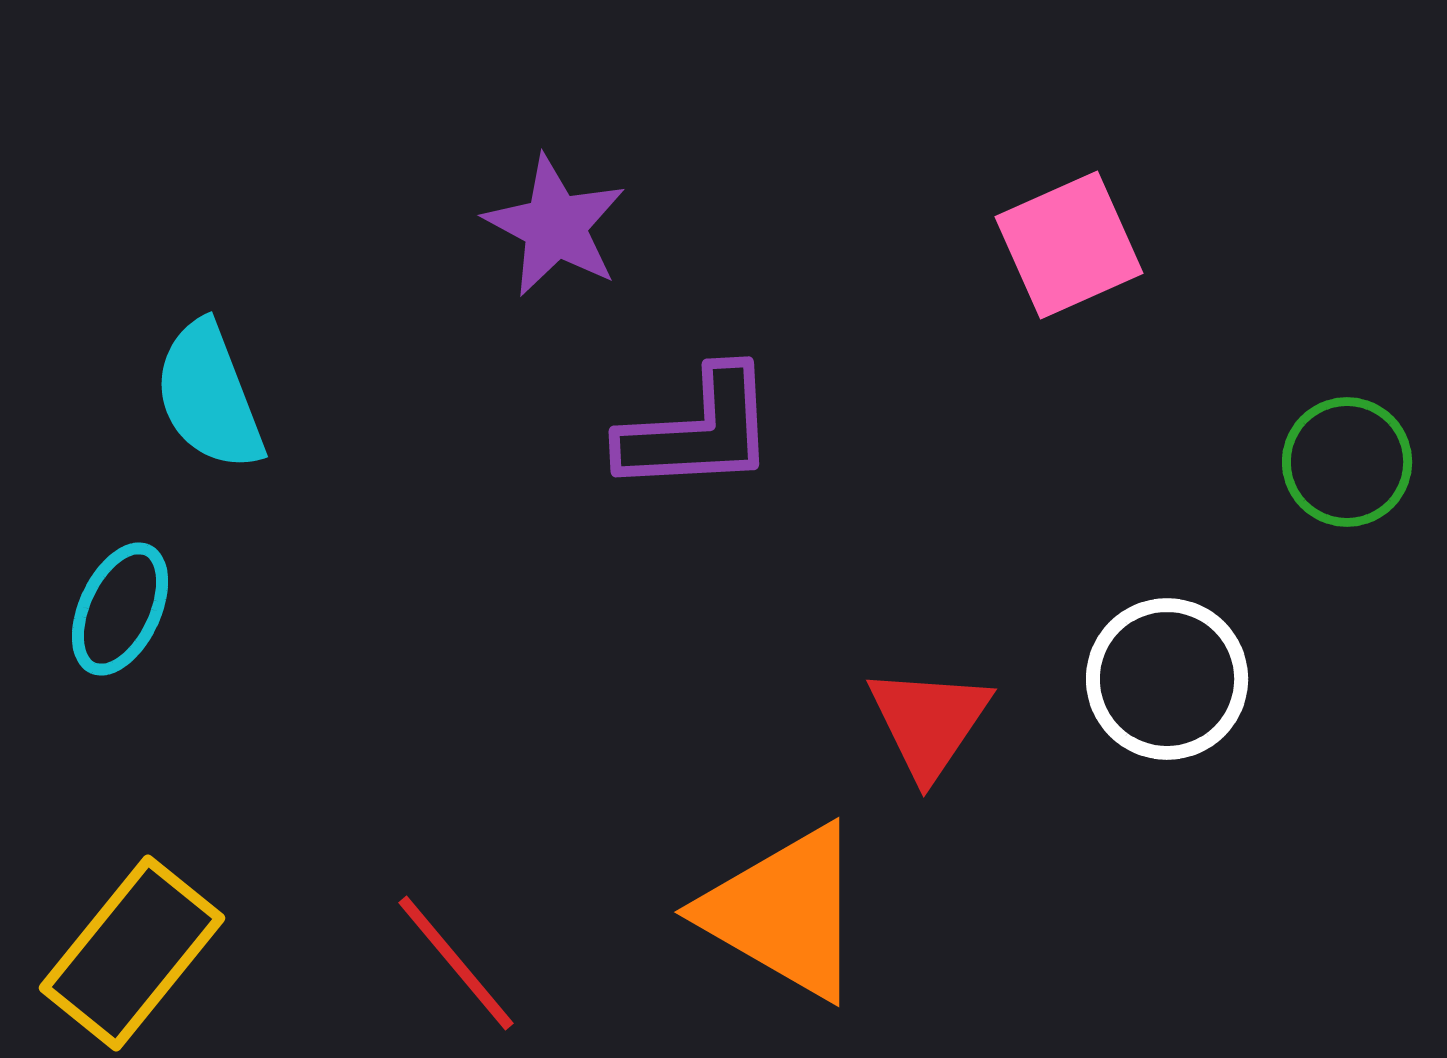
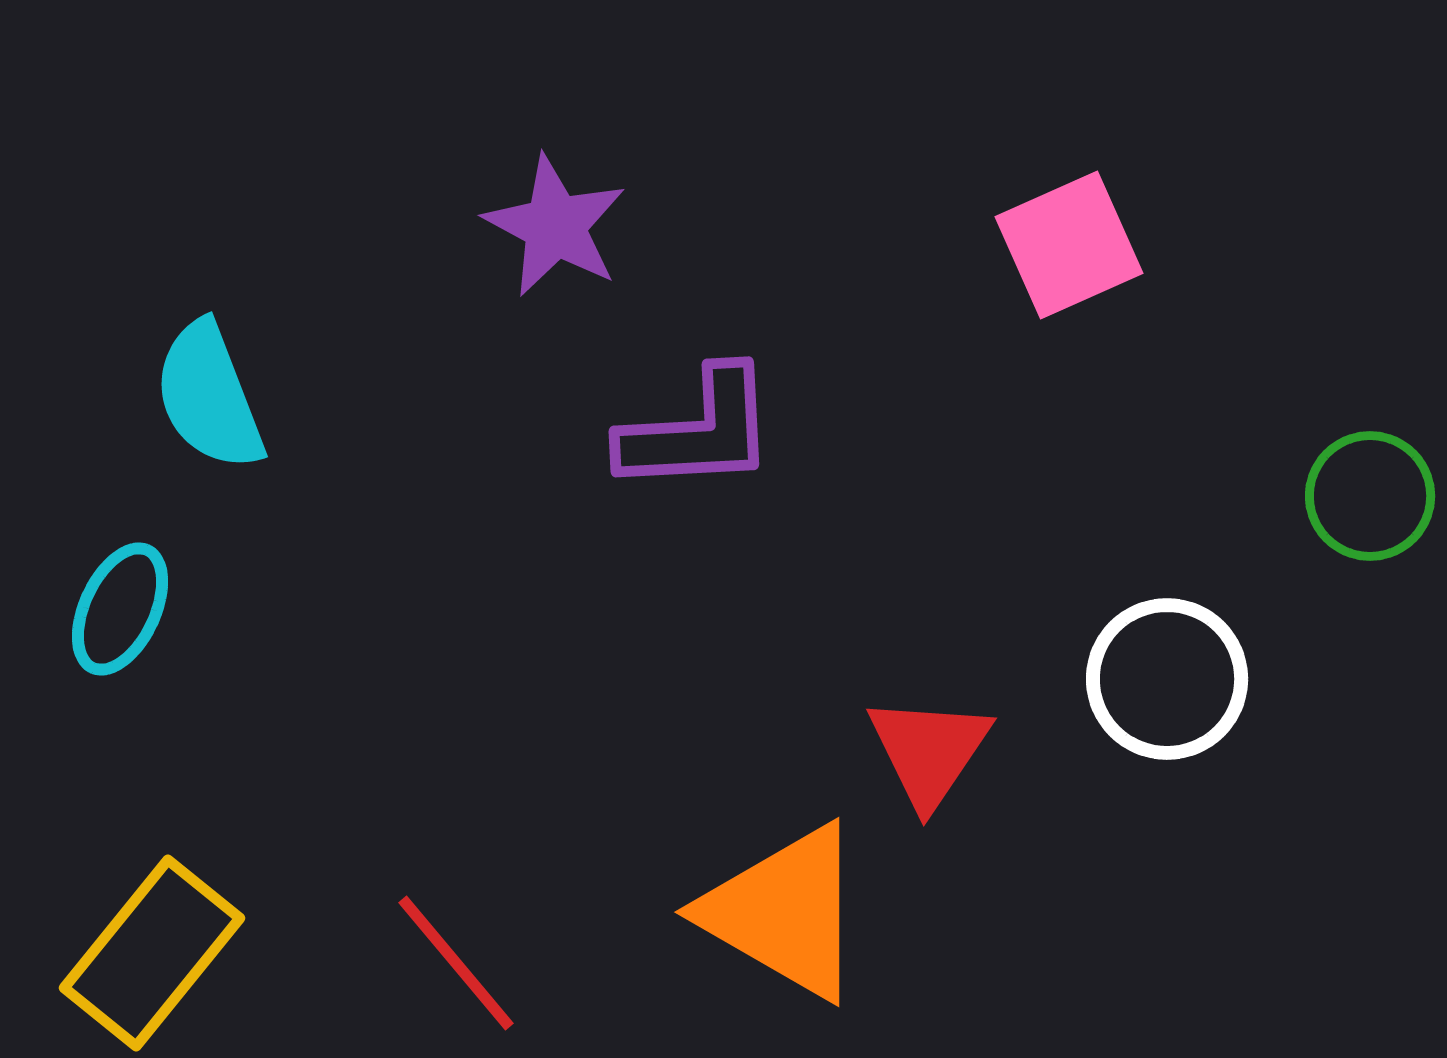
green circle: moved 23 px right, 34 px down
red triangle: moved 29 px down
yellow rectangle: moved 20 px right
